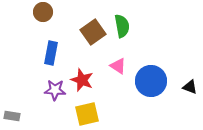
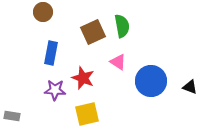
brown square: rotated 10 degrees clockwise
pink triangle: moved 4 px up
red star: moved 1 px right, 2 px up
